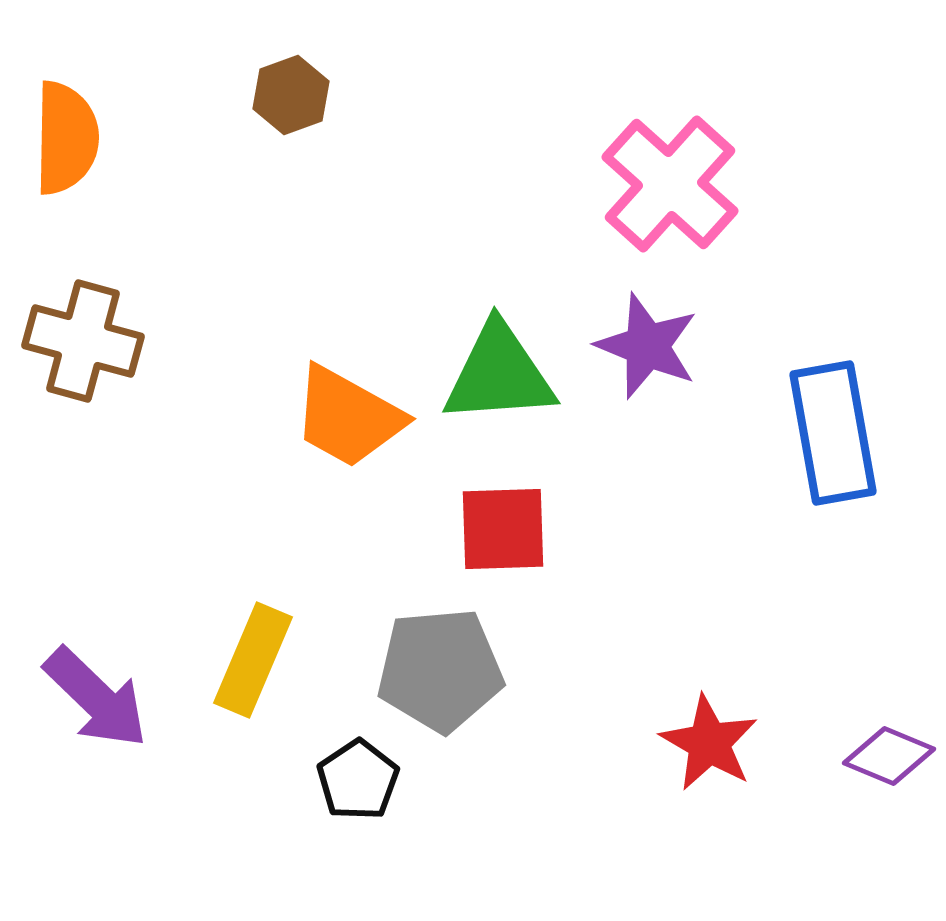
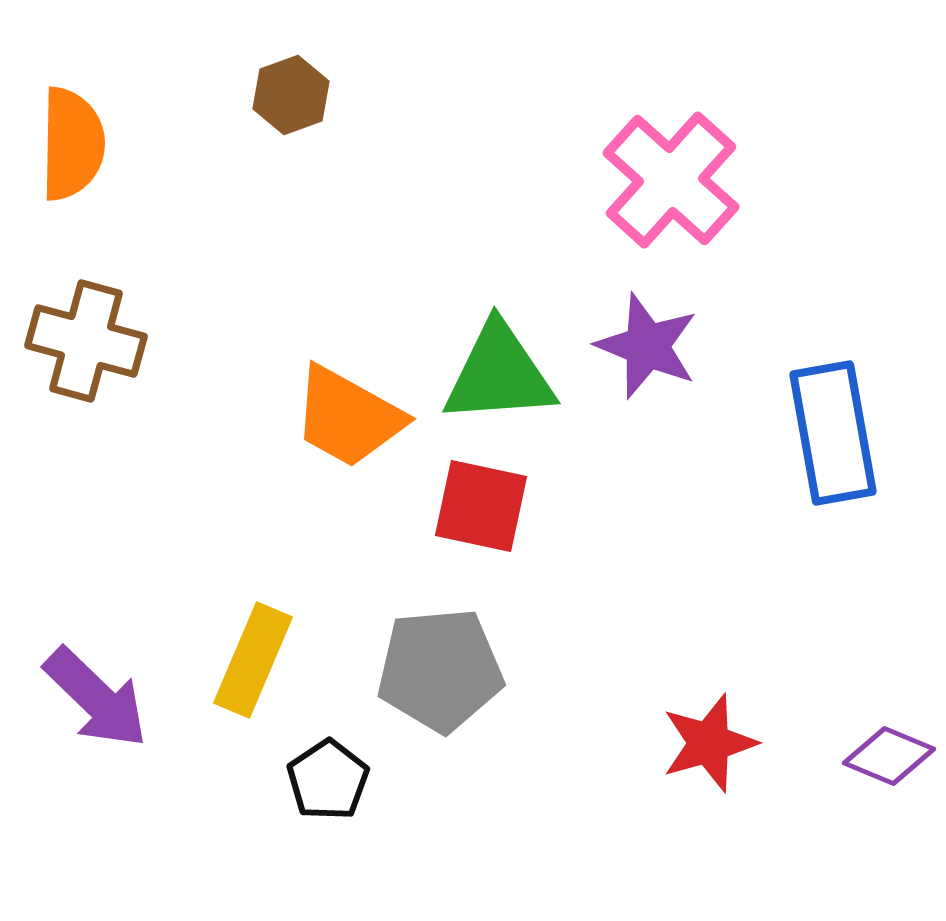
orange semicircle: moved 6 px right, 6 px down
pink cross: moved 1 px right, 4 px up
brown cross: moved 3 px right
red square: moved 22 px left, 23 px up; rotated 14 degrees clockwise
red star: rotated 26 degrees clockwise
black pentagon: moved 30 px left
